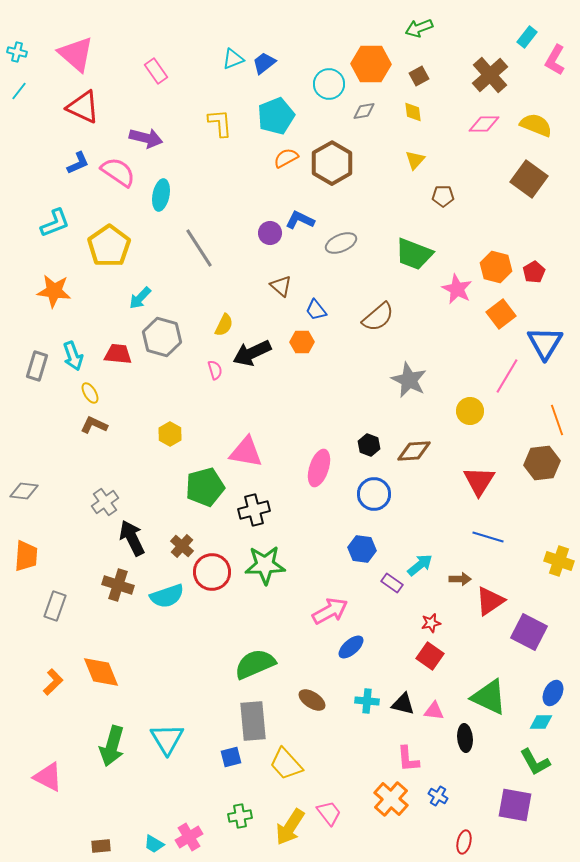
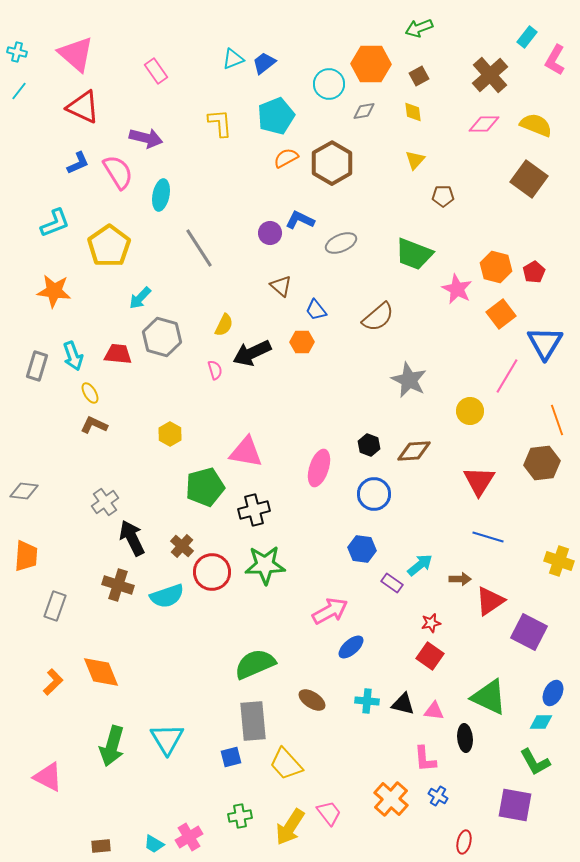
pink semicircle at (118, 172): rotated 24 degrees clockwise
pink L-shape at (408, 759): moved 17 px right
